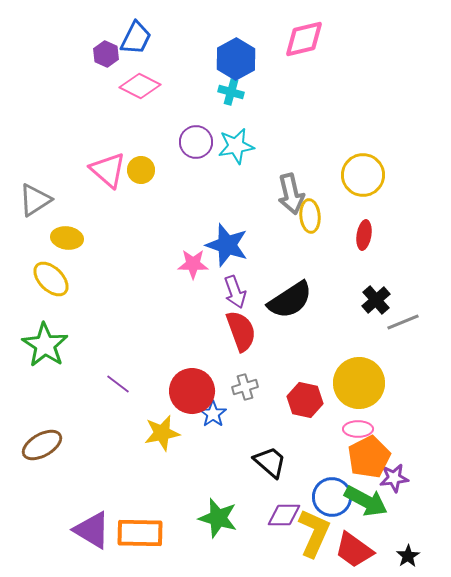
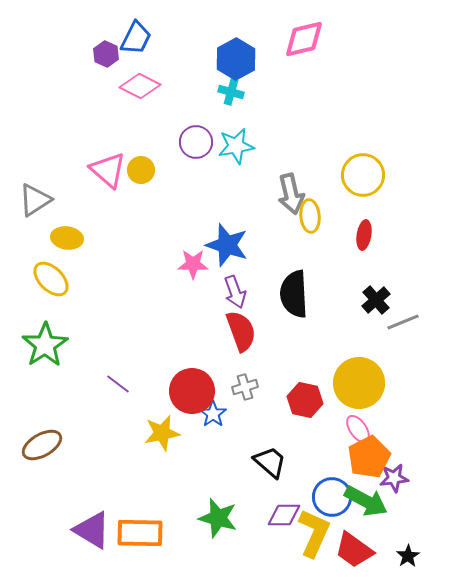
black semicircle at (290, 300): moved 4 px right, 6 px up; rotated 120 degrees clockwise
green star at (45, 345): rotated 6 degrees clockwise
pink ellipse at (358, 429): rotated 56 degrees clockwise
